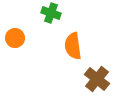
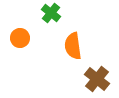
green cross: rotated 18 degrees clockwise
orange circle: moved 5 px right
